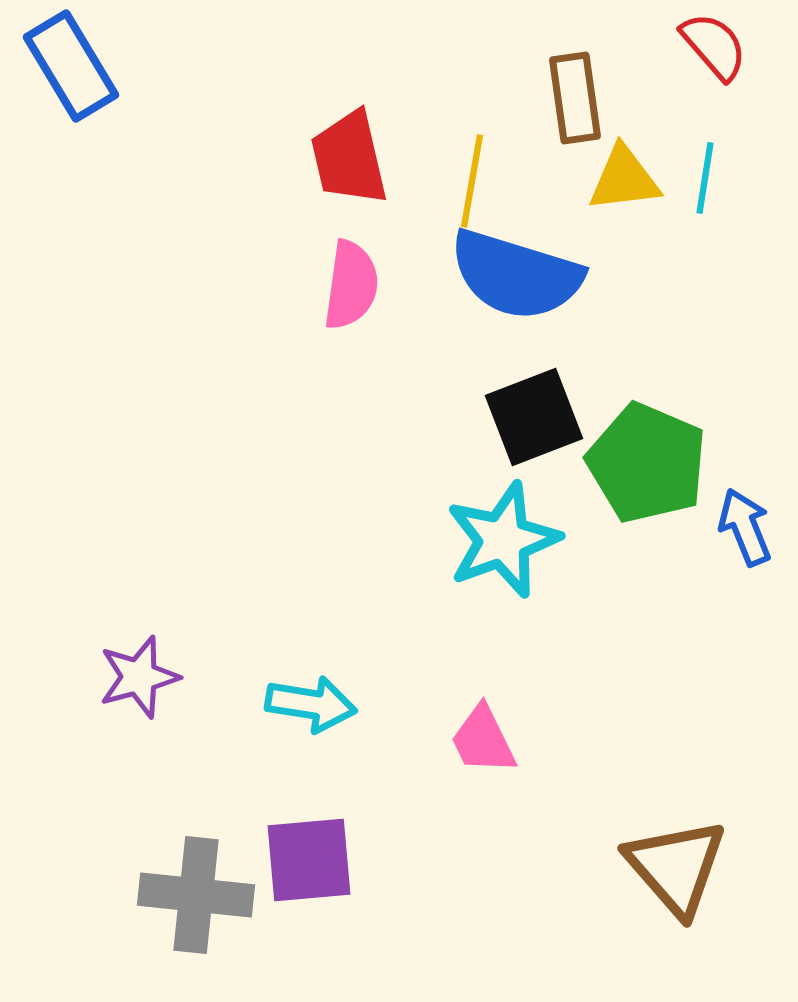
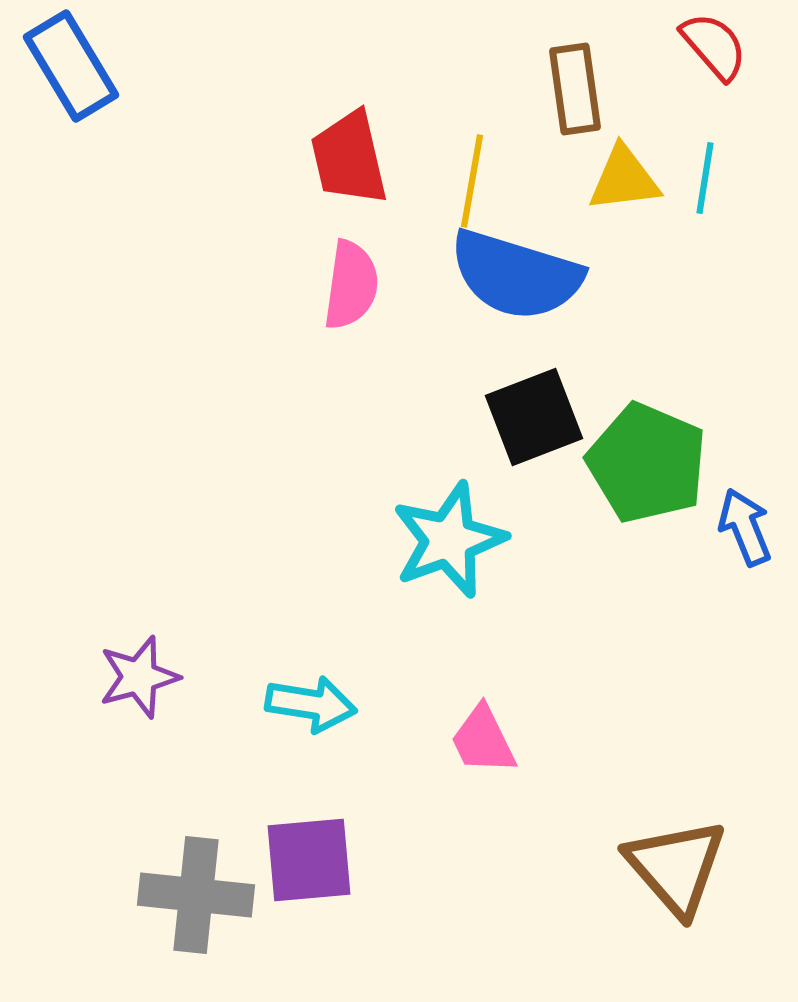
brown rectangle: moved 9 px up
cyan star: moved 54 px left
